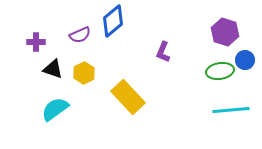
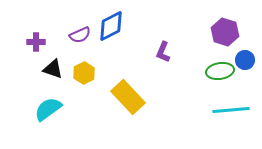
blue diamond: moved 2 px left, 5 px down; rotated 12 degrees clockwise
cyan semicircle: moved 7 px left
